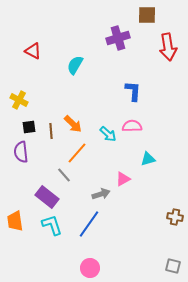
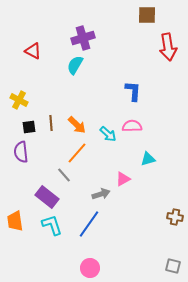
purple cross: moved 35 px left
orange arrow: moved 4 px right, 1 px down
brown line: moved 8 px up
